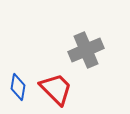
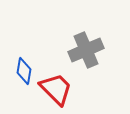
blue diamond: moved 6 px right, 16 px up
